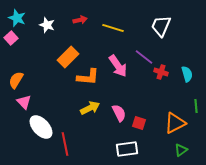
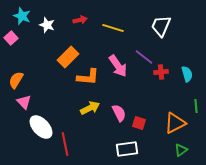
cyan star: moved 5 px right, 2 px up
red cross: rotated 24 degrees counterclockwise
